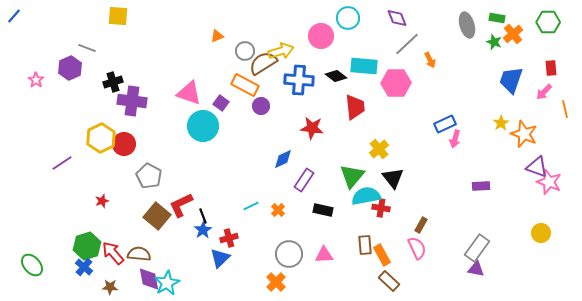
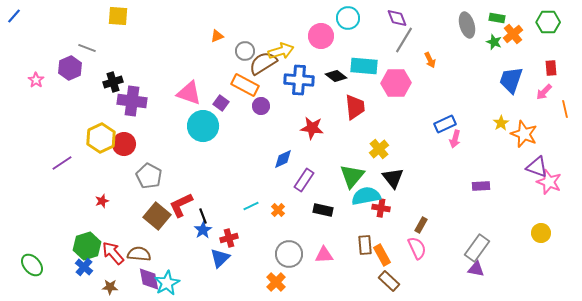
gray line at (407, 44): moved 3 px left, 4 px up; rotated 16 degrees counterclockwise
